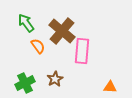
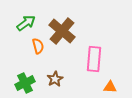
green arrow: rotated 90 degrees clockwise
orange semicircle: rotated 21 degrees clockwise
pink rectangle: moved 12 px right, 8 px down
